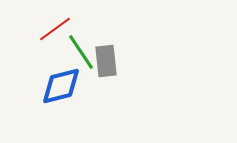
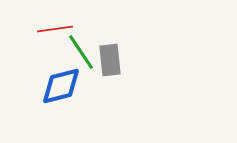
red line: rotated 28 degrees clockwise
gray rectangle: moved 4 px right, 1 px up
